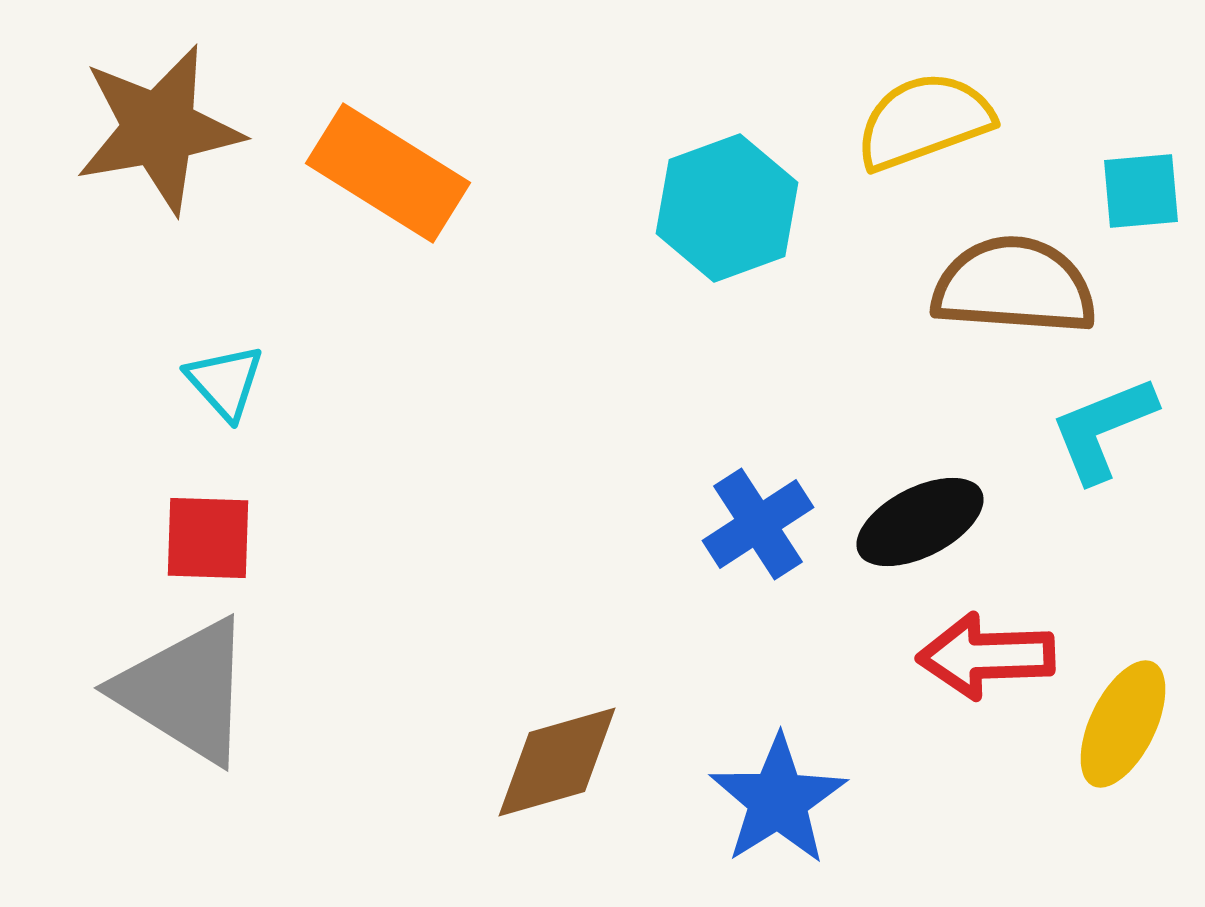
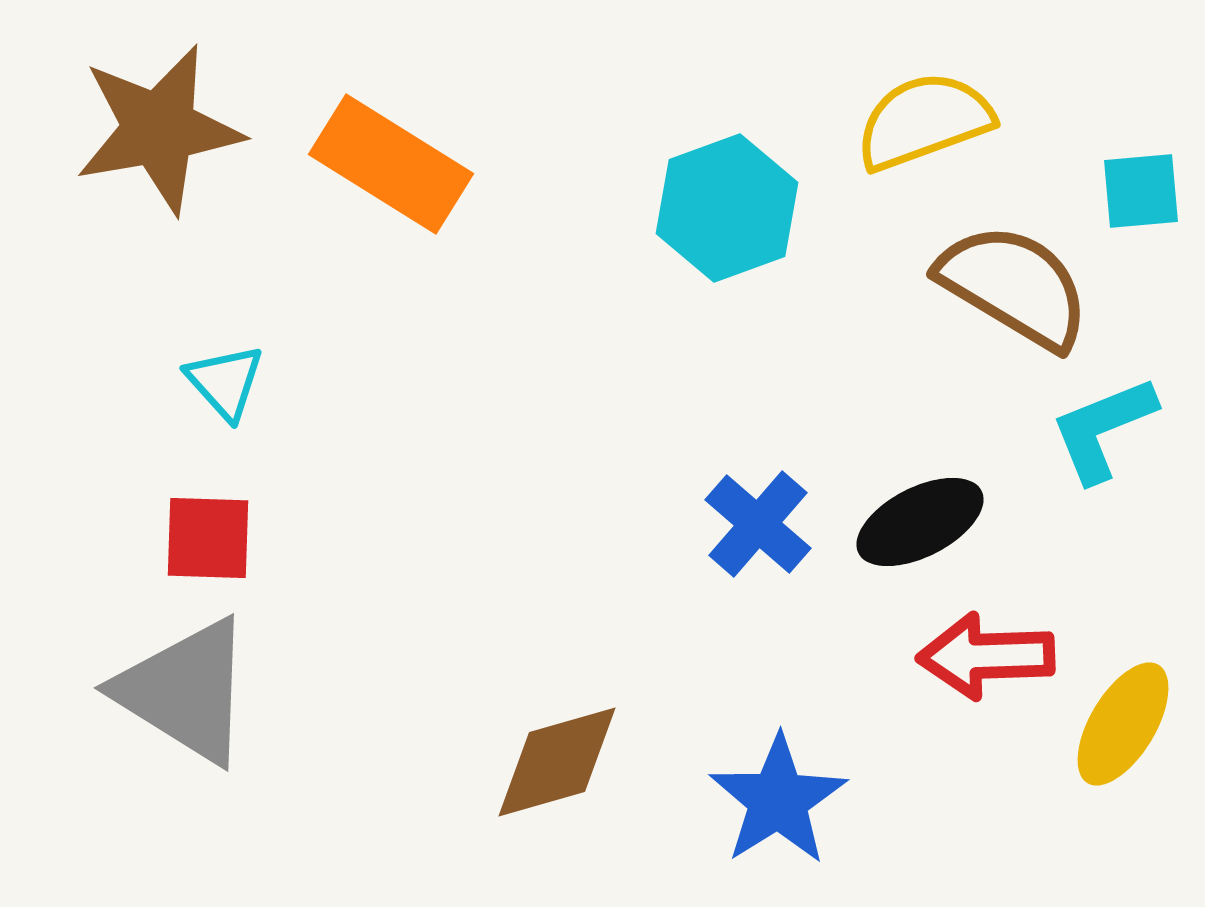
orange rectangle: moved 3 px right, 9 px up
brown semicircle: rotated 27 degrees clockwise
blue cross: rotated 16 degrees counterclockwise
yellow ellipse: rotated 5 degrees clockwise
